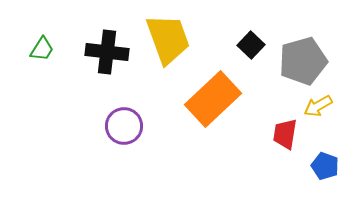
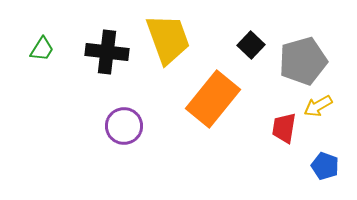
orange rectangle: rotated 8 degrees counterclockwise
red trapezoid: moved 1 px left, 6 px up
